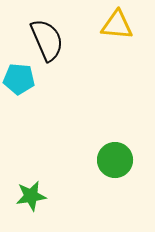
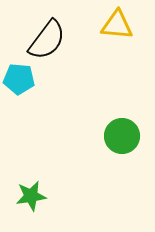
black semicircle: rotated 60 degrees clockwise
green circle: moved 7 px right, 24 px up
